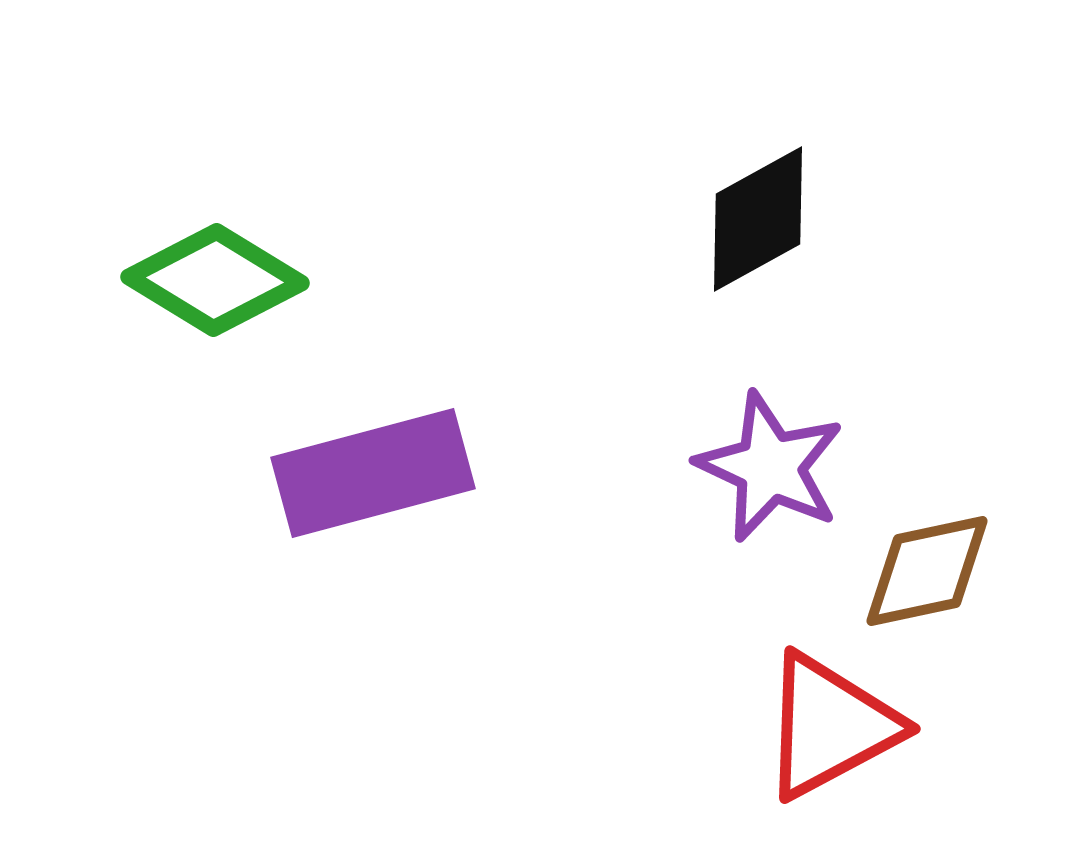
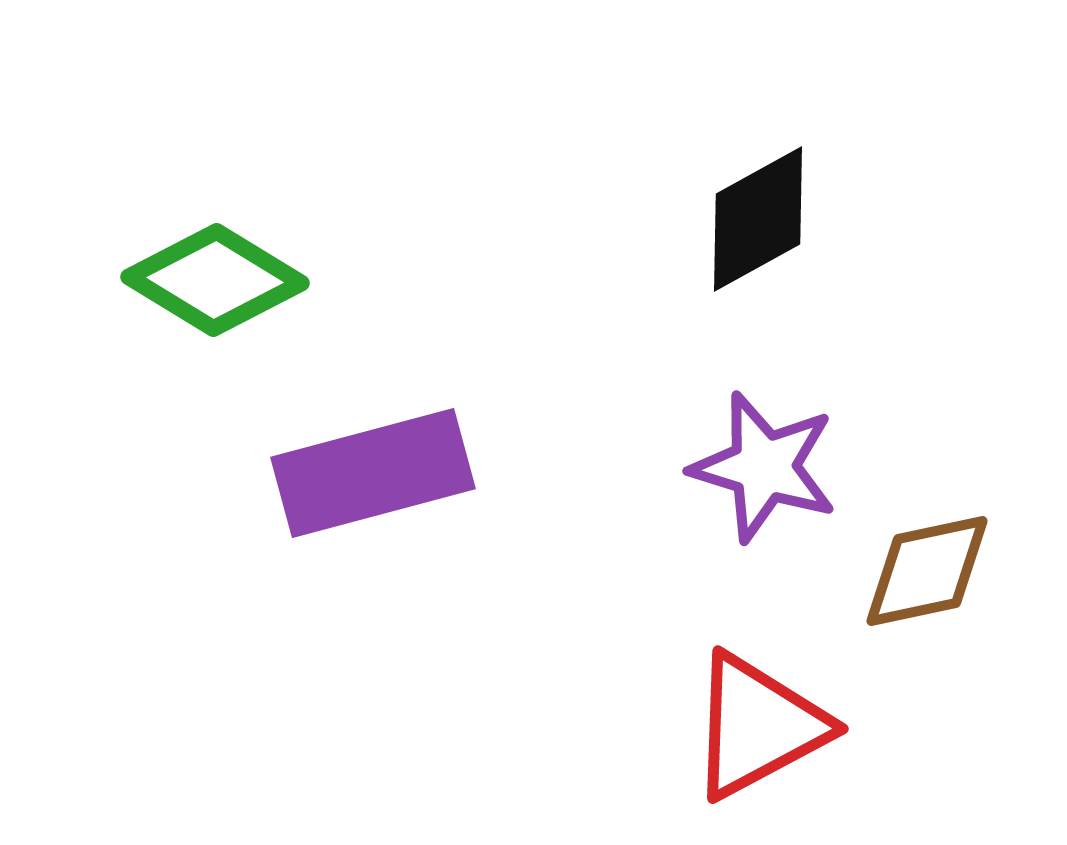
purple star: moved 6 px left; rotated 8 degrees counterclockwise
red triangle: moved 72 px left
